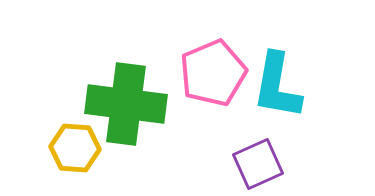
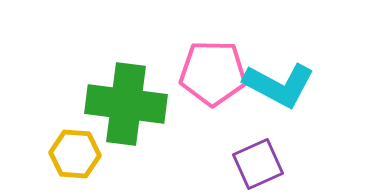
pink pentagon: rotated 24 degrees clockwise
cyan L-shape: moved 2 px right, 1 px up; rotated 72 degrees counterclockwise
yellow hexagon: moved 6 px down
